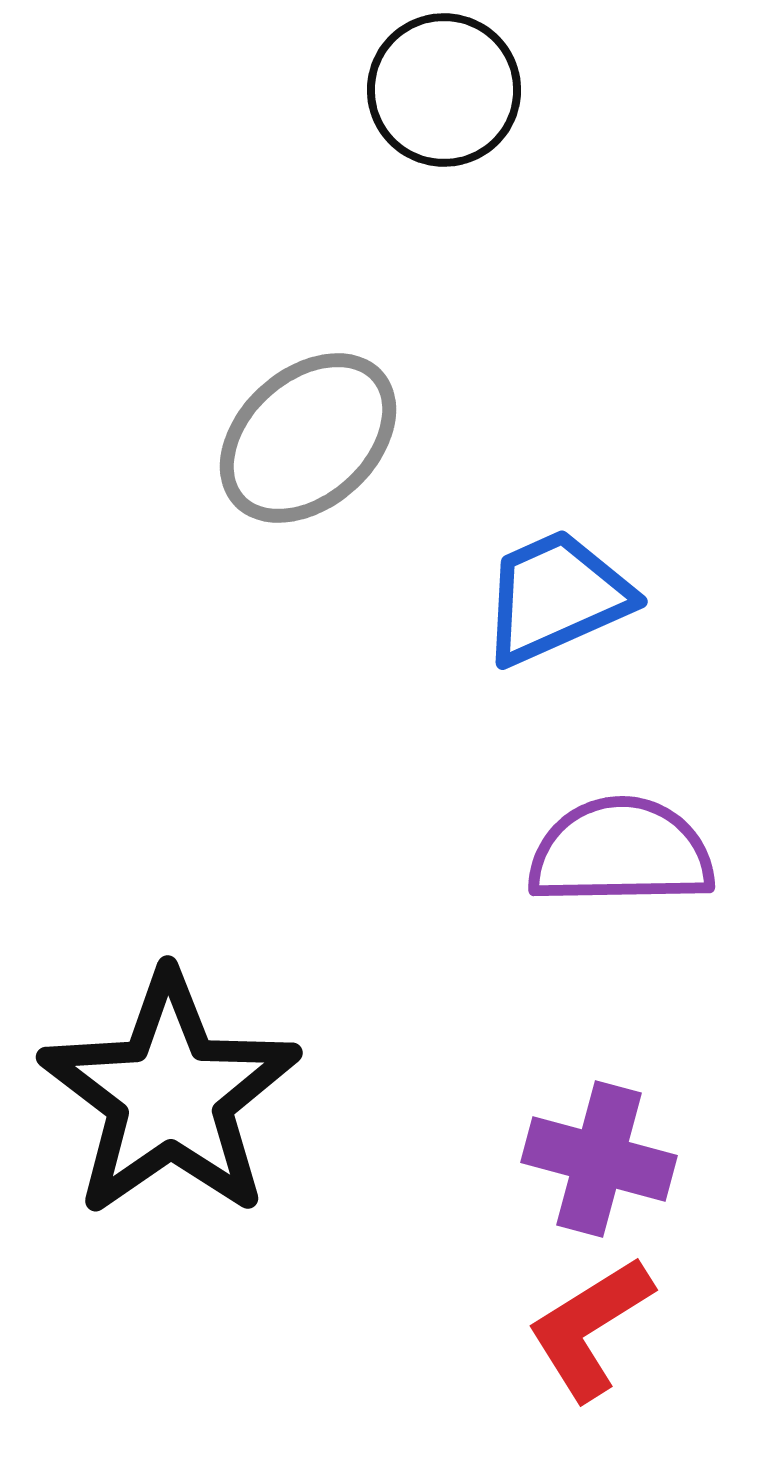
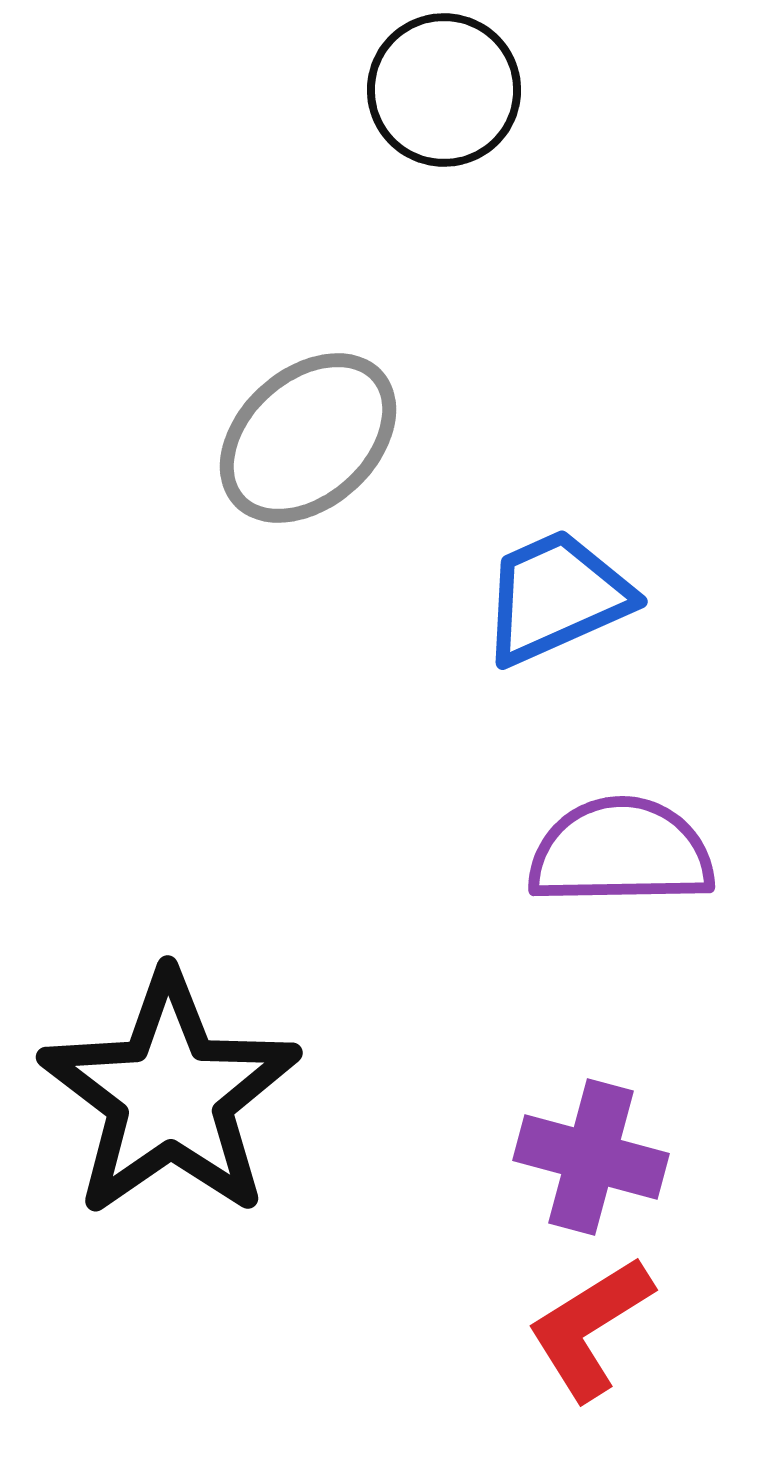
purple cross: moved 8 px left, 2 px up
